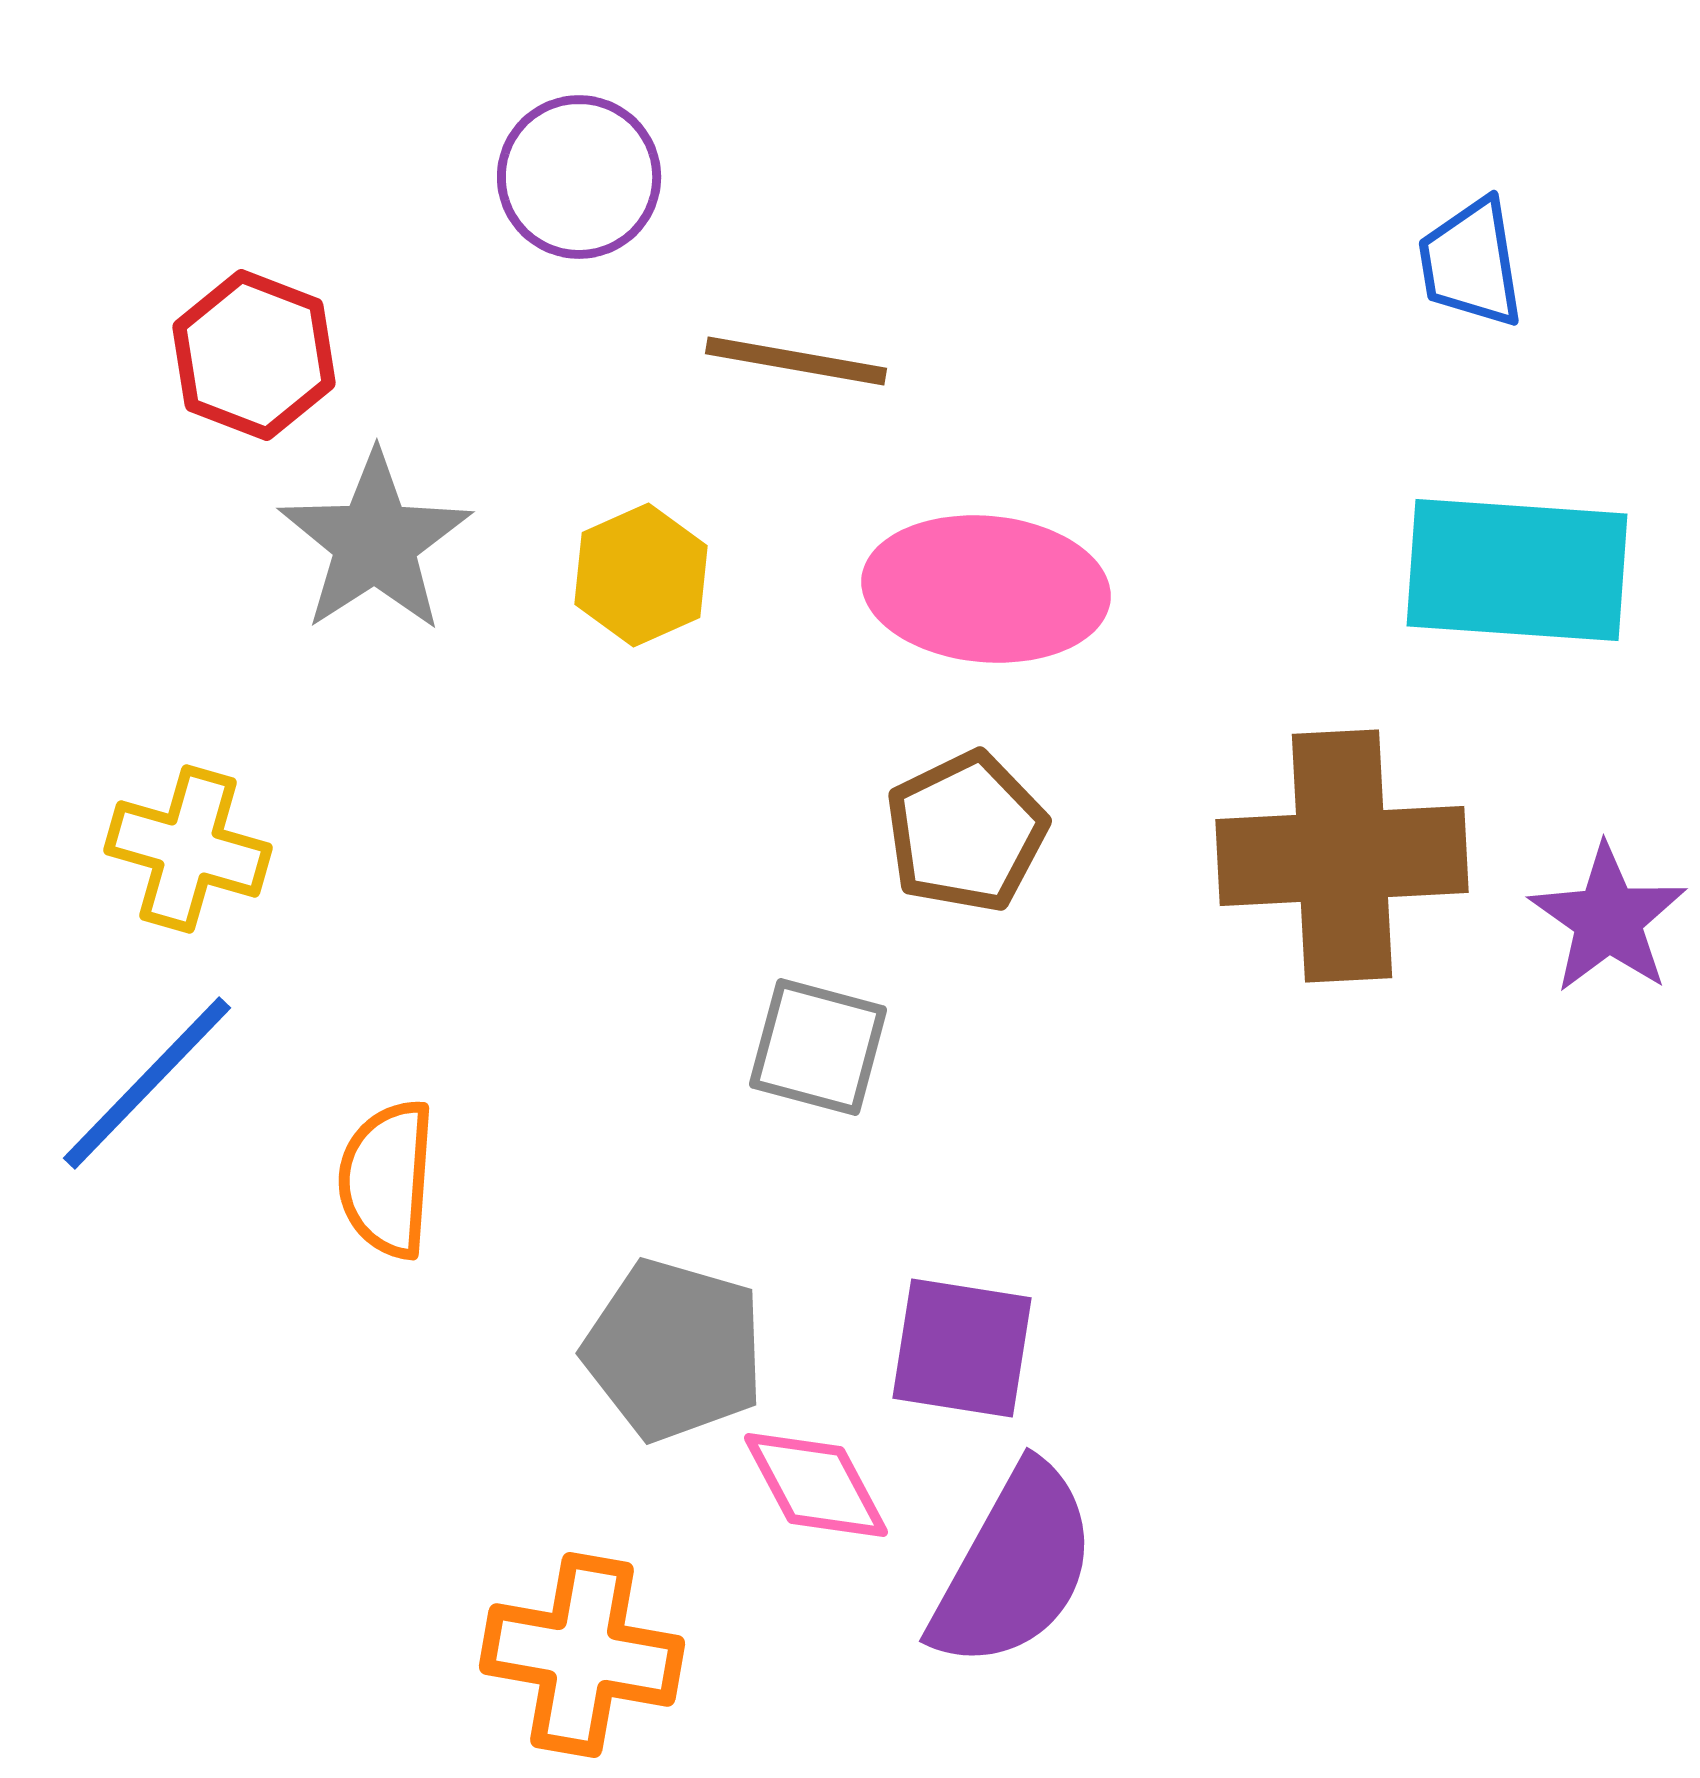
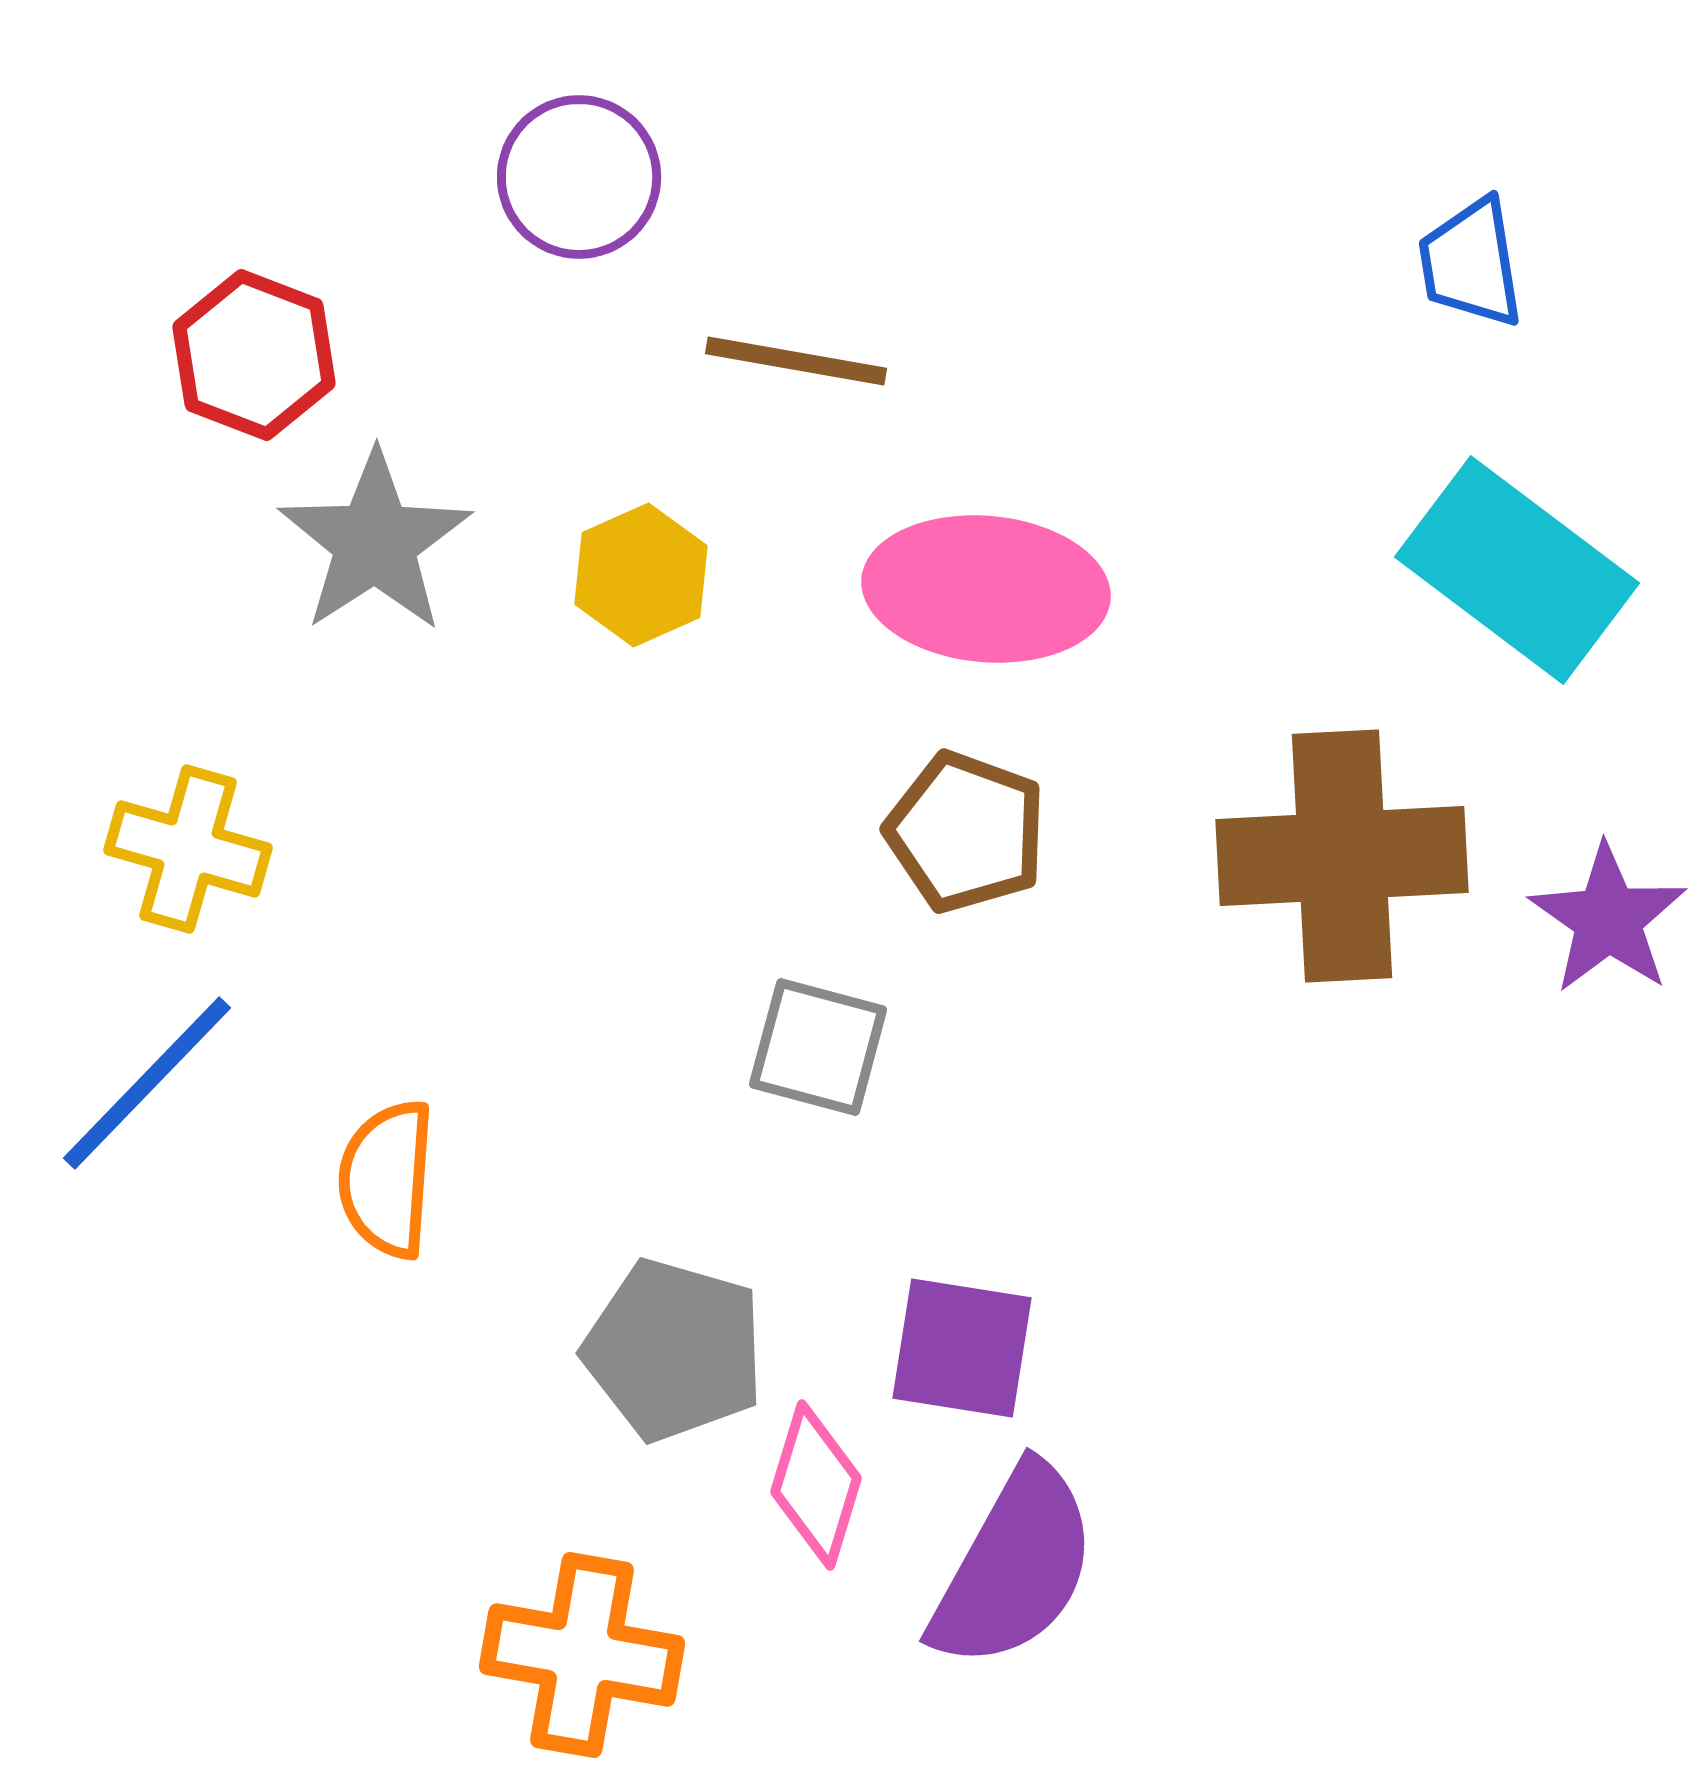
cyan rectangle: rotated 33 degrees clockwise
brown pentagon: rotated 26 degrees counterclockwise
pink diamond: rotated 45 degrees clockwise
